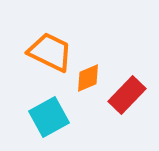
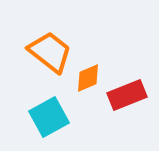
orange trapezoid: rotated 12 degrees clockwise
red rectangle: rotated 24 degrees clockwise
